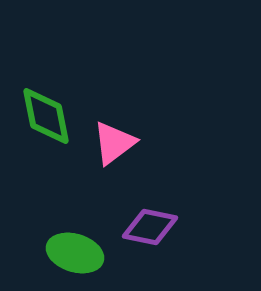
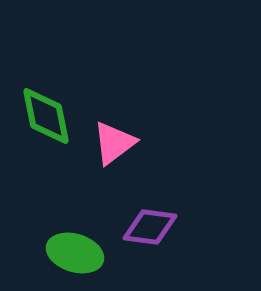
purple diamond: rotated 4 degrees counterclockwise
